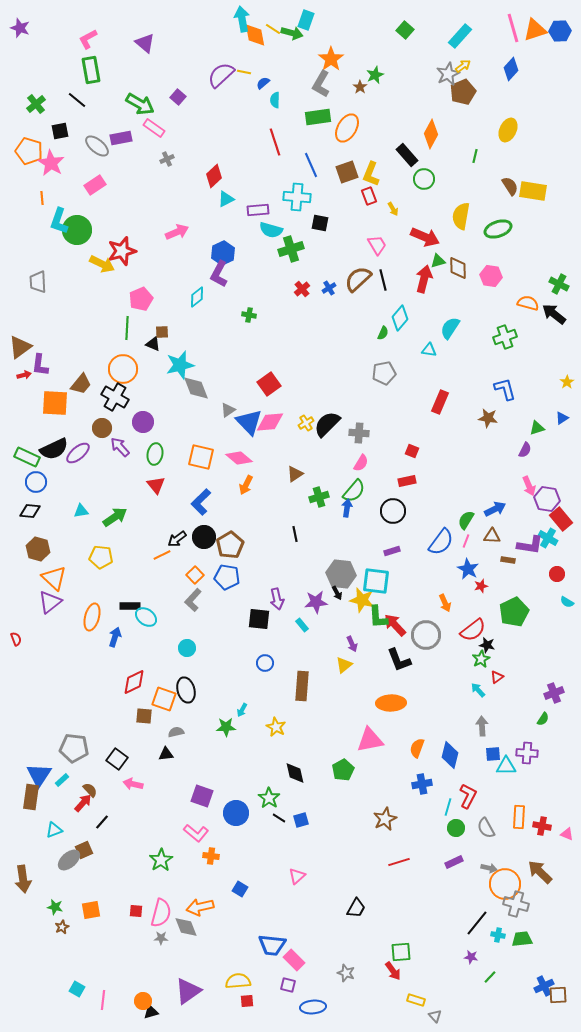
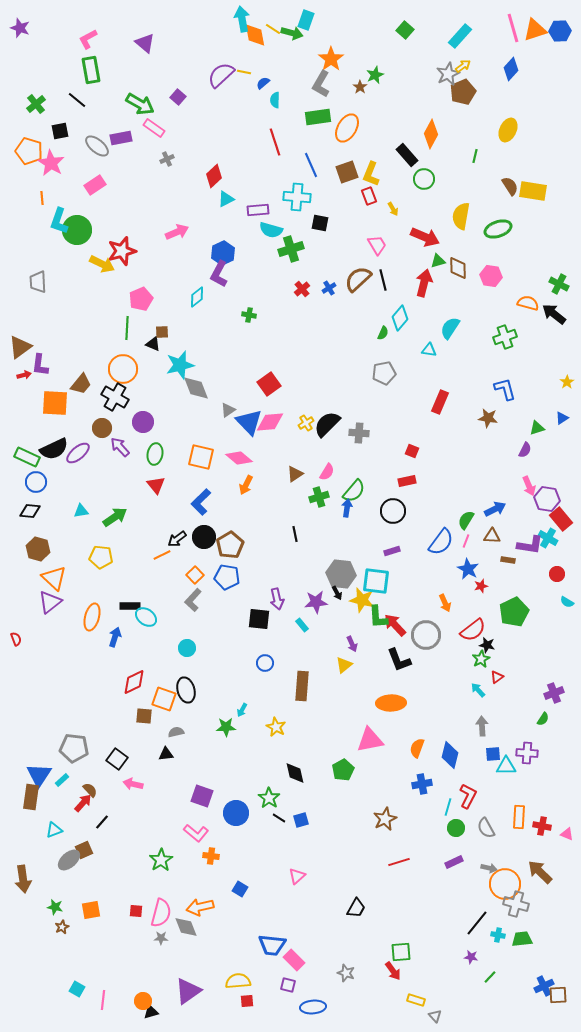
red arrow at (424, 279): moved 4 px down
pink semicircle at (361, 463): moved 34 px left, 9 px down
